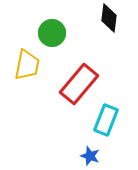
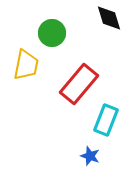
black diamond: rotated 24 degrees counterclockwise
yellow trapezoid: moved 1 px left
